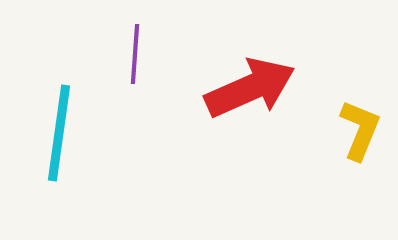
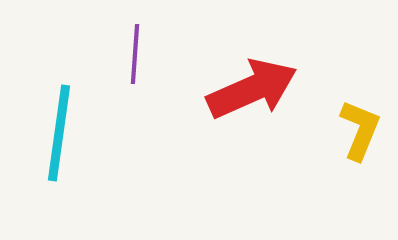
red arrow: moved 2 px right, 1 px down
